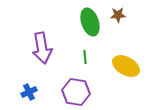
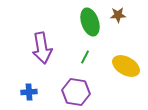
green line: rotated 32 degrees clockwise
blue cross: rotated 21 degrees clockwise
